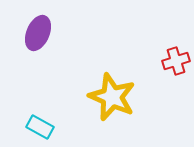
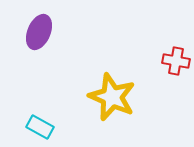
purple ellipse: moved 1 px right, 1 px up
red cross: rotated 28 degrees clockwise
